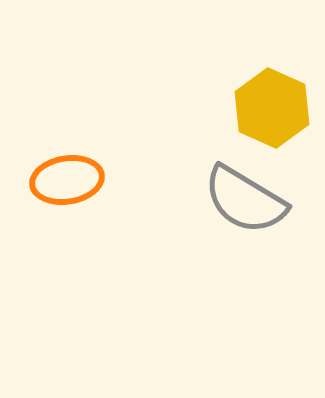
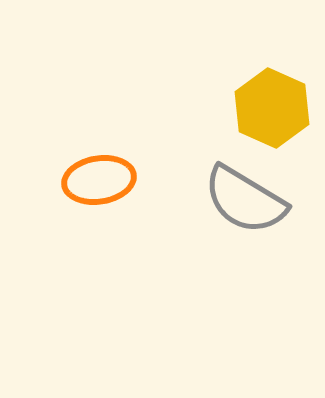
orange ellipse: moved 32 px right
